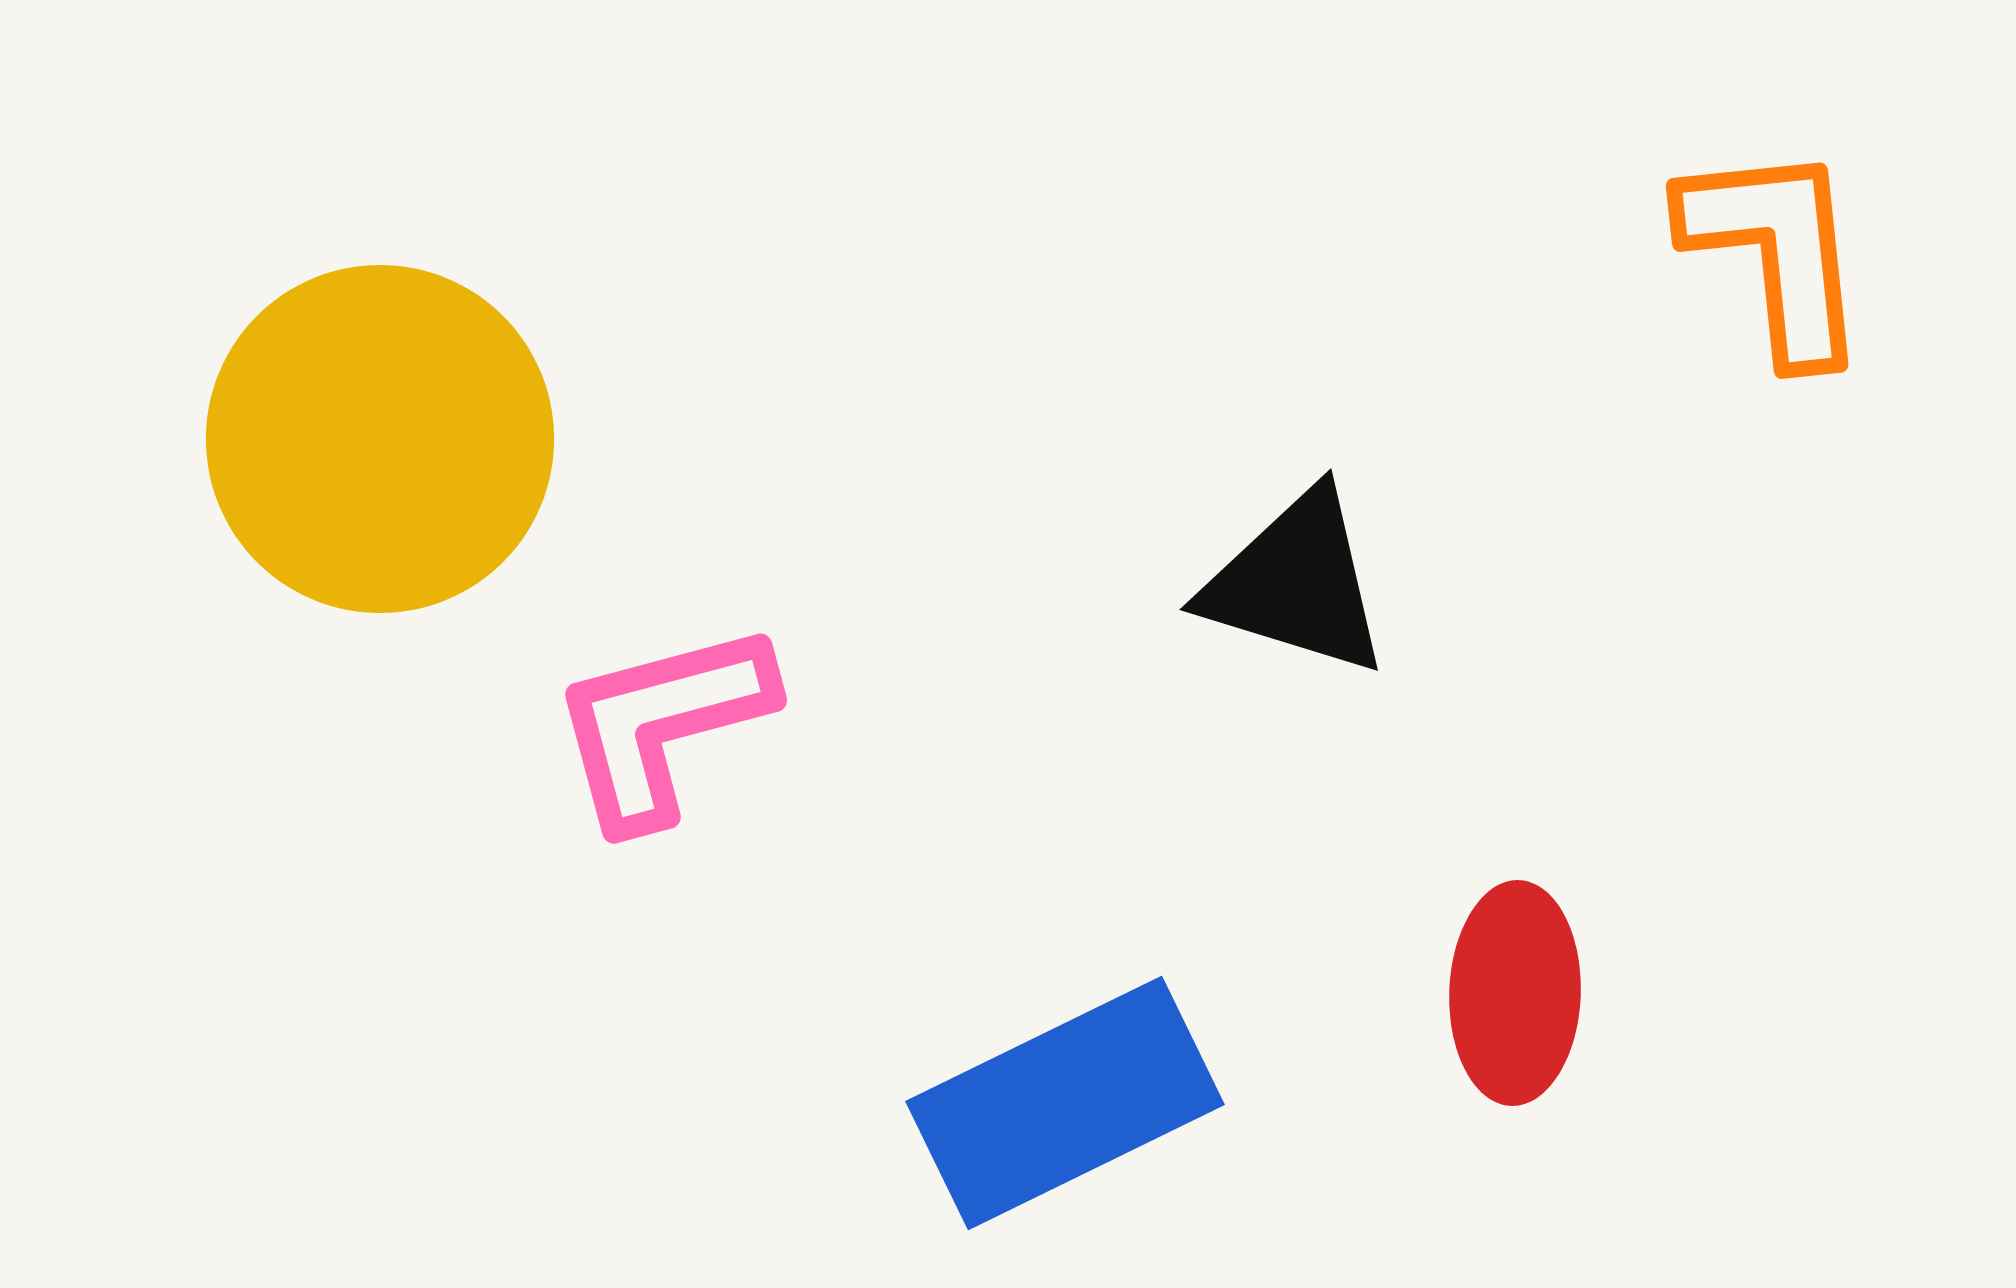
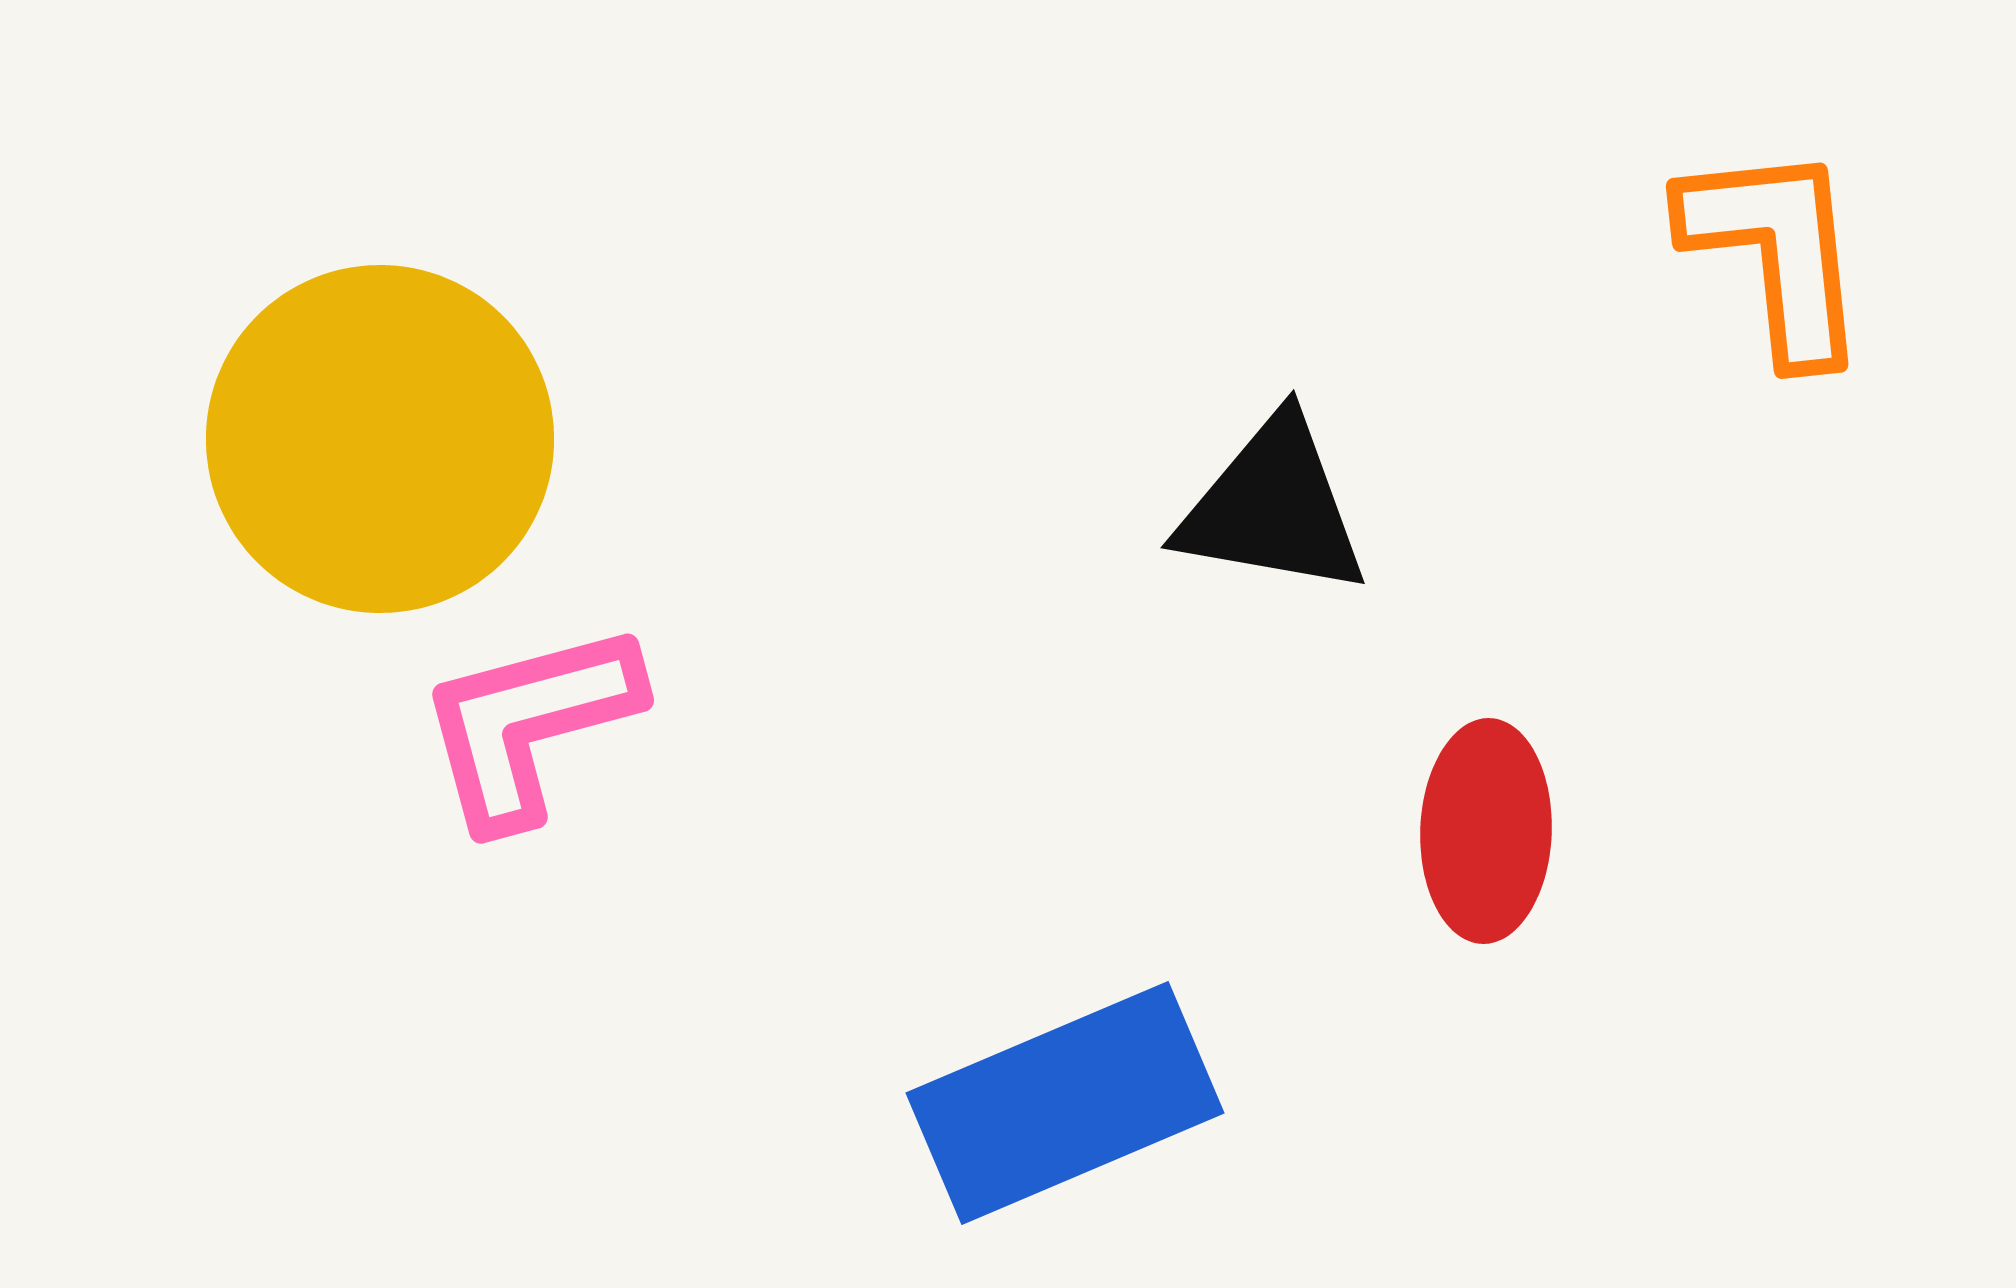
black triangle: moved 23 px left, 76 px up; rotated 7 degrees counterclockwise
pink L-shape: moved 133 px left
red ellipse: moved 29 px left, 162 px up
blue rectangle: rotated 3 degrees clockwise
